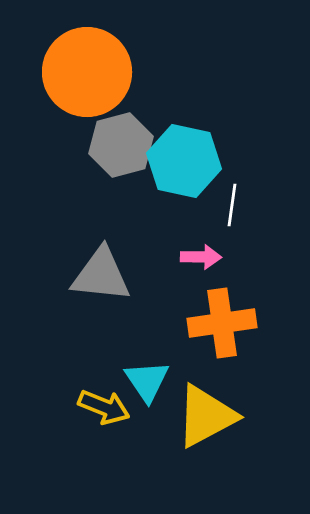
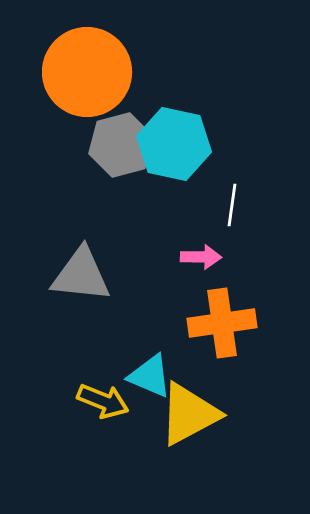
cyan hexagon: moved 10 px left, 17 px up
gray triangle: moved 20 px left
cyan triangle: moved 3 px right, 5 px up; rotated 33 degrees counterclockwise
yellow arrow: moved 1 px left, 6 px up
yellow triangle: moved 17 px left, 2 px up
